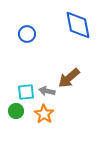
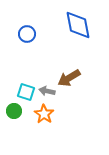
brown arrow: rotated 10 degrees clockwise
cyan square: rotated 24 degrees clockwise
green circle: moved 2 px left
